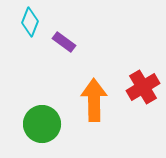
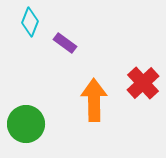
purple rectangle: moved 1 px right, 1 px down
red cross: moved 4 px up; rotated 12 degrees counterclockwise
green circle: moved 16 px left
